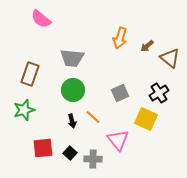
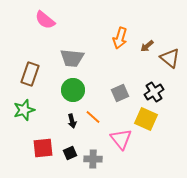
pink semicircle: moved 4 px right, 1 px down
black cross: moved 5 px left, 1 px up
pink triangle: moved 3 px right, 1 px up
black square: rotated 24 degrees clockwise
